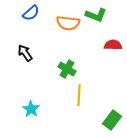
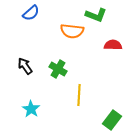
orange semicircle: moved 4 px right, 8 px down
black arrow: moved 13 px down
green cross: moved 9 px left
